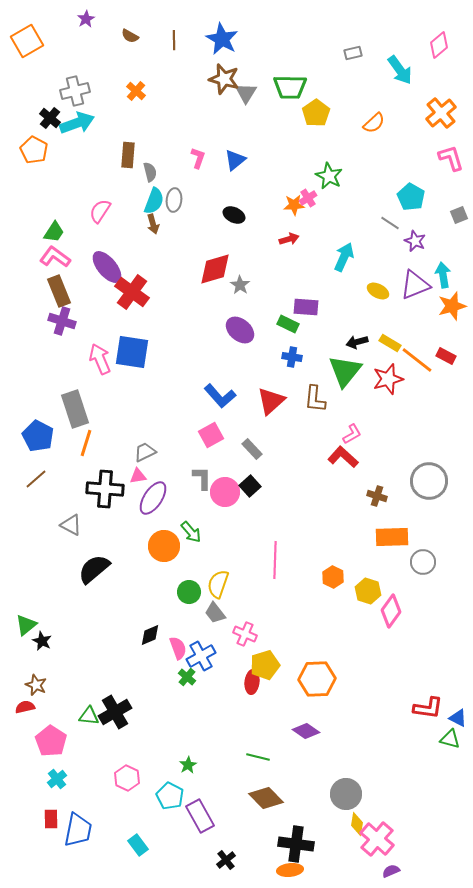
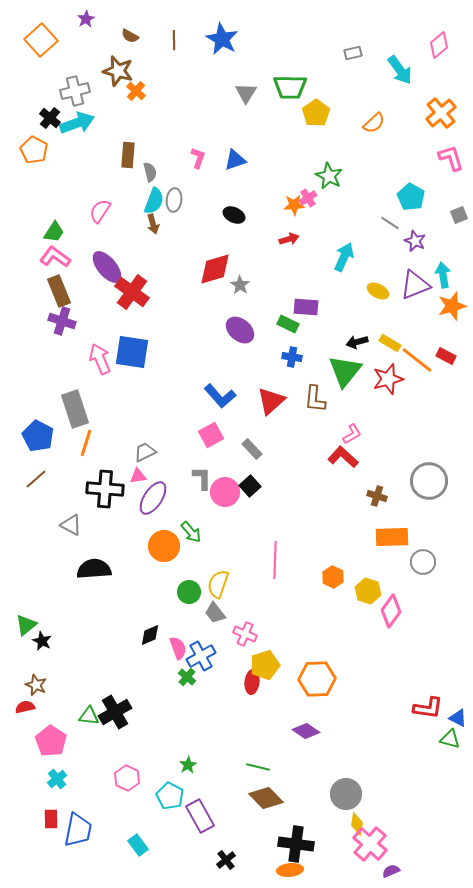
orange square at (27, 41): moved 14 px right, 1 px up; rotated 12 degrees counterclockwise
brown star at (224, 79): moved 106 px left, 8 px up
blue triangle at (235, 160): rotated 20 degrees clockwise
black semicircle at (94, 569): rotated 36 degrees clockwise
green line at (258, 757): moved 10 px down
pink cross at (377, 839): moved 7 px left, 5 px down
